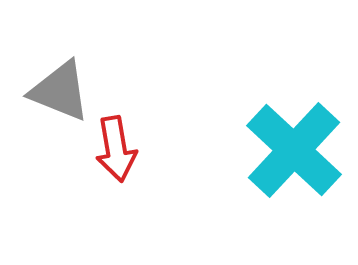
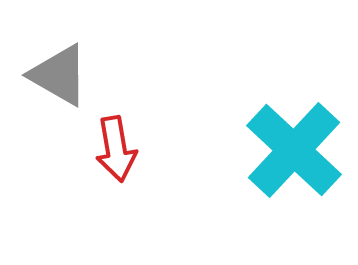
gray triangle: moved 1 px left, 16 px up; rotated 8 degrees clockwise
